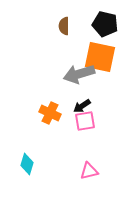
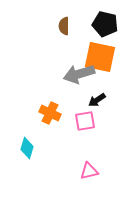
black arrow: moved 15 px right, 6 px up
cyan diamond: moved 16 px up
